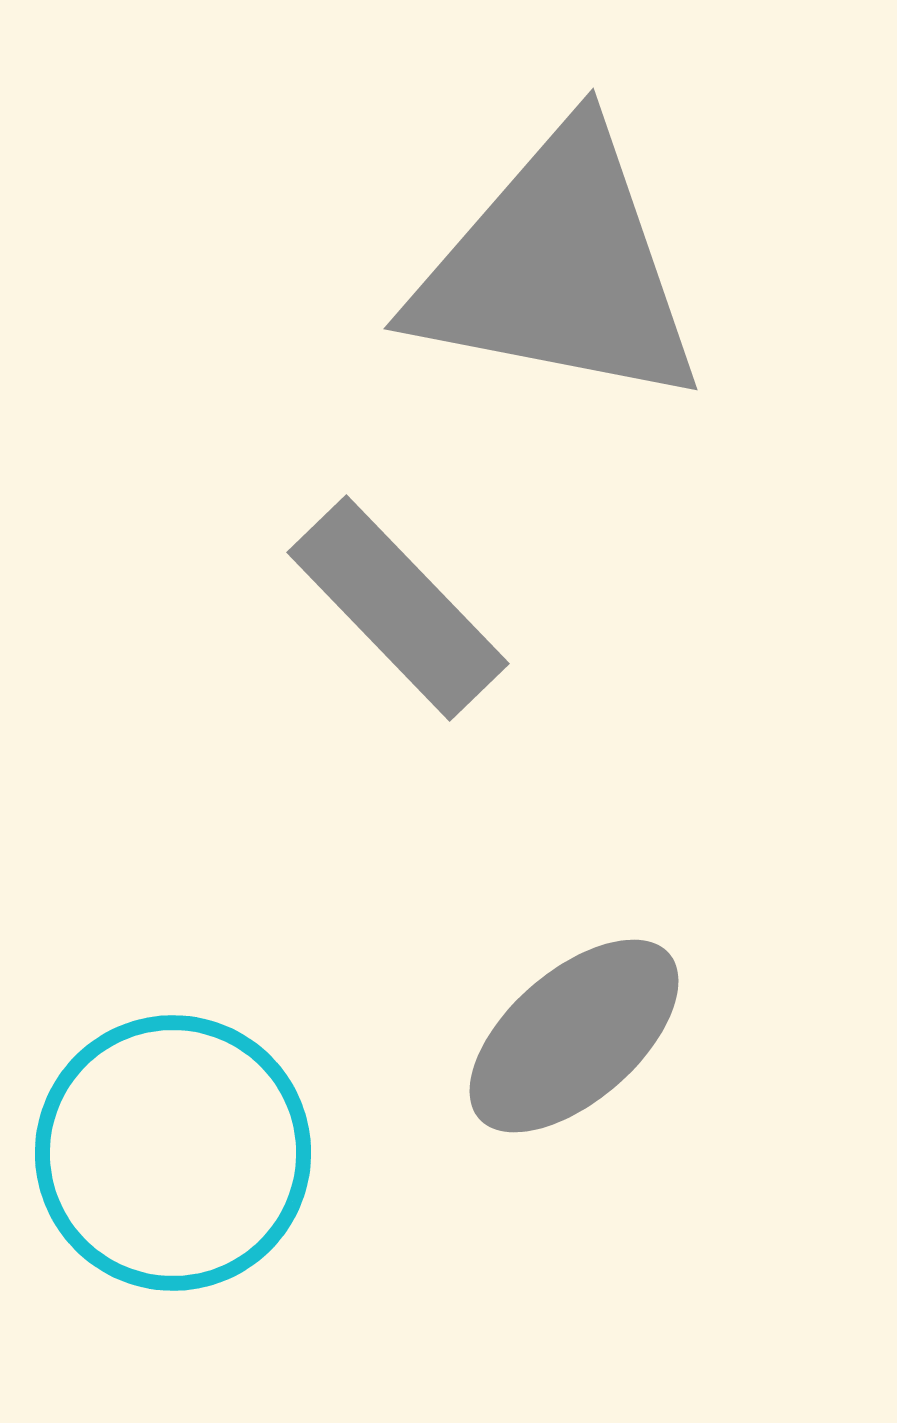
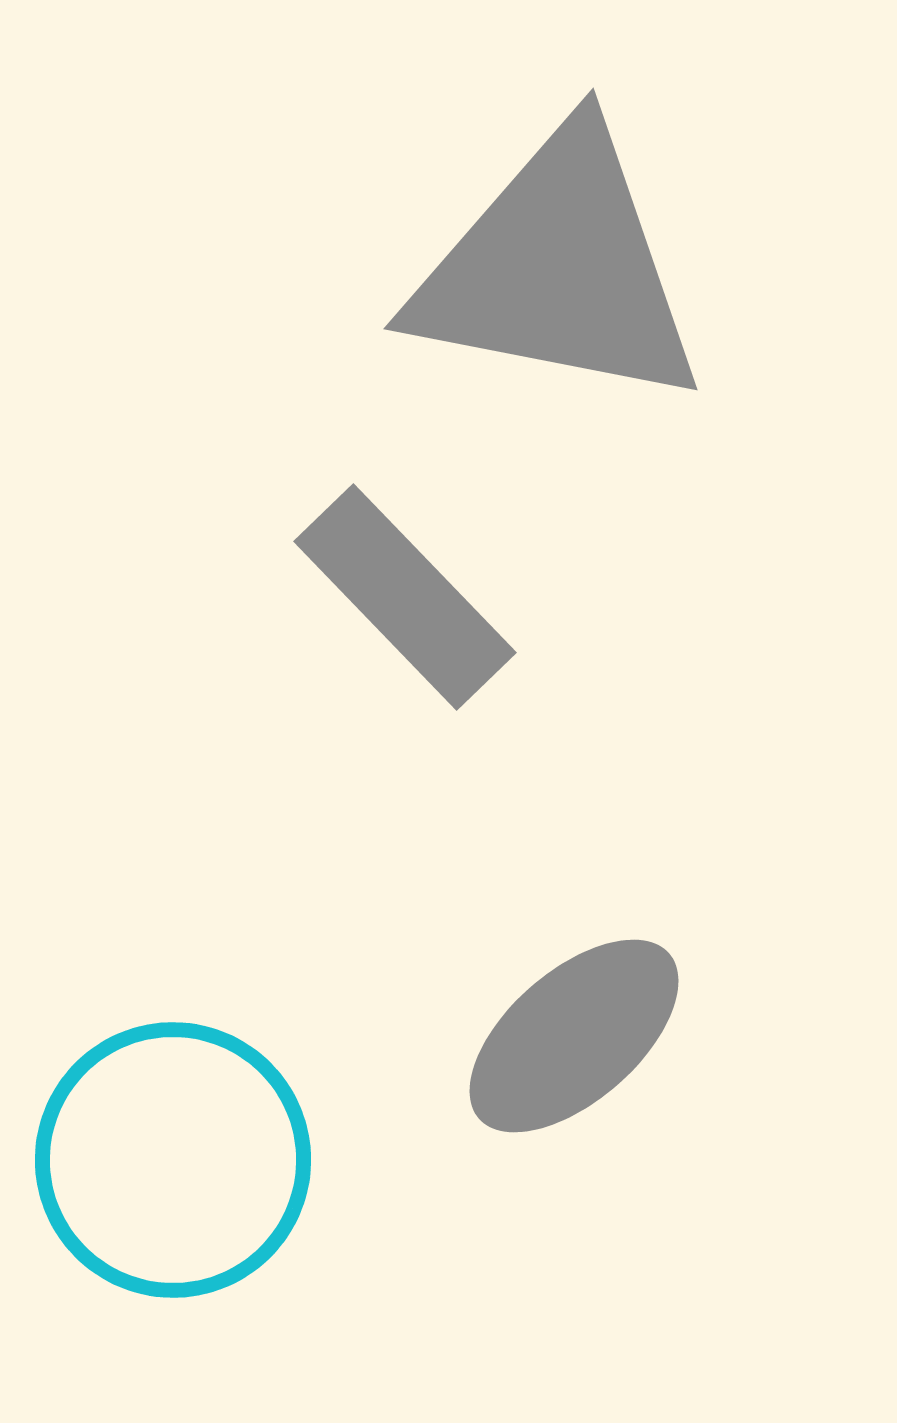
gray rectangle: moved 7 px right, 11 px up
cyan circle: moved 7 px down
